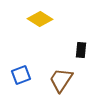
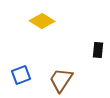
yellow diamond: moved 2 px right, 2 px down
black rectangle: moved 17 px right
